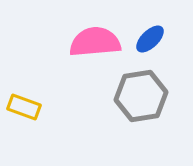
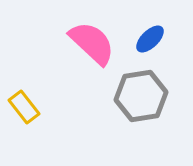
pink semicircle: moved 3 px left, 1 px down; rotated 48 degrees clockwise
yellow rectangle: rotated 32 degrees clockwise
